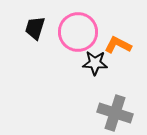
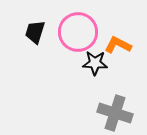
black trapezoid: moved 4 px down
